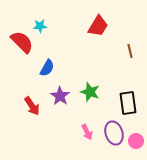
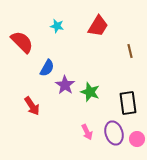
cyan star: moved 17 px right; rotated 16 degrees clockwise
purple star: moved 5 px right, 11 px up
pink circle: moved 1 px right, 2 px up
